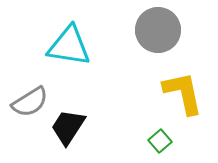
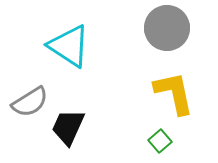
gray circle: moved 9 px right, 2 px up
cyan triangle: rotated 24 degrees clockwise
yellow L-shape: moved 9 px left
black trapezoid: rotated 9 degrees counterclockwise
